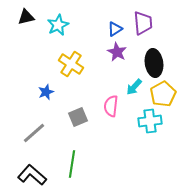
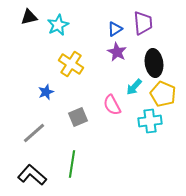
black triangle: moved 3 px right
yellow pentagon: rotated 20 degrees counterclockwise
pink semicircle: moved 1 px right, 1 px up; rotated 35 degrees counterclockwise
